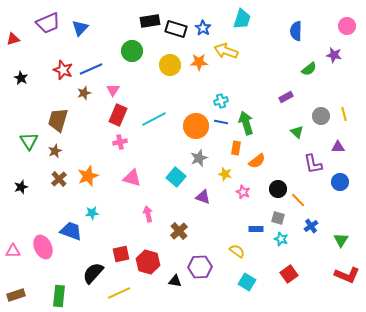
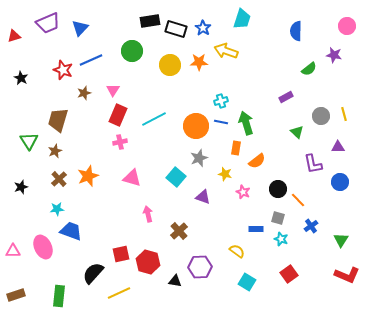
red triangle at (13, 39): moved 1 px right, 3 px up
blue line at (91, 69): moved 9 px up
cyan star at (92, 213): moved 35 px left, 4 px up
